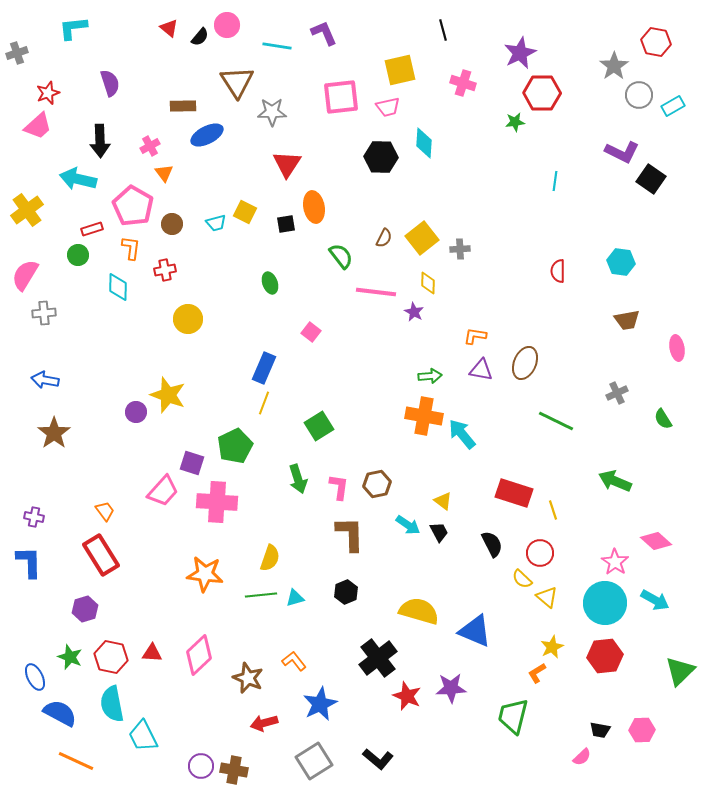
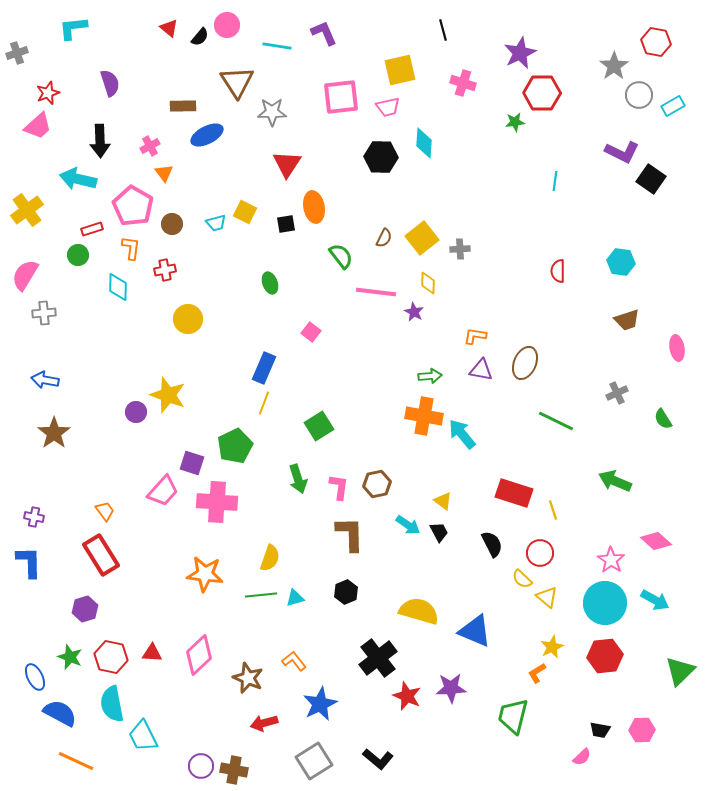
brown trapezoid at (627, 320): rotated 8 degrees counterclockwise
pink star at (615, 562): moved 4 px left, 2 px up
